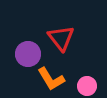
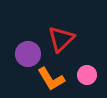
red triangle: moved 1 px down; rotated 24 degrees clockwise
pink circle: moved 11 px up
